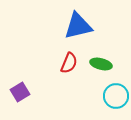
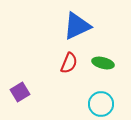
blue triangle: moved 1 px left; rotated 12 degrees counterclockwise
green ellipse: moved 2 px right, 1 px up
cyan circle: moved 15 px left, 8 px down
